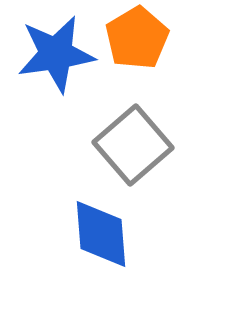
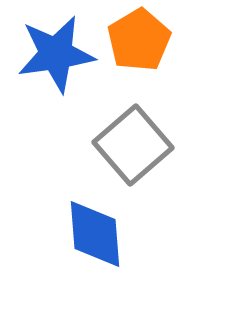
orange pentagon: moved 2 px right, 2 px down
blue diamond: moved 6 px left
